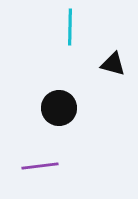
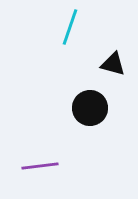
cyan line: rotated 18 degrees clockwise
black circle: moved 31 px right
